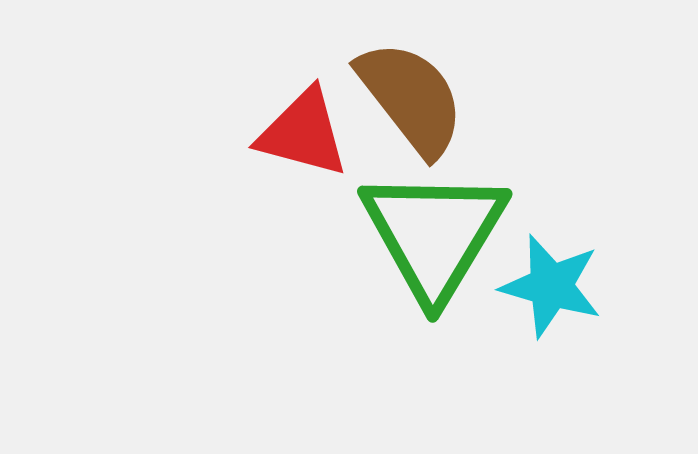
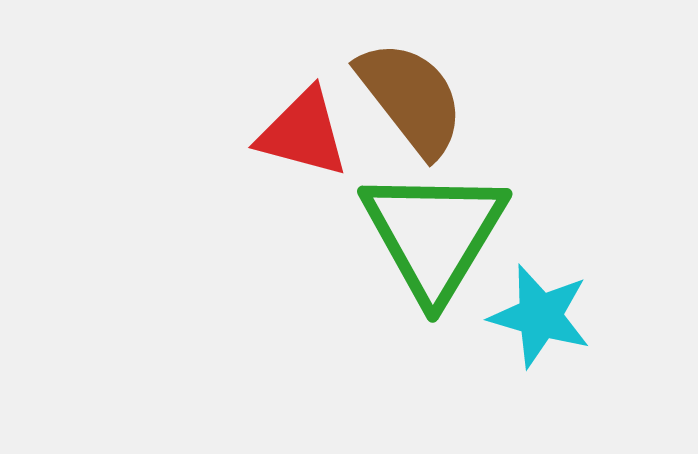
cyan star: moved 11 px left, 30 px down
